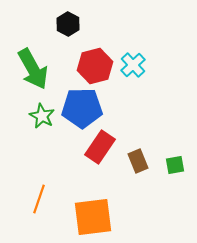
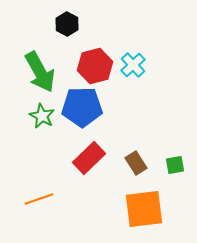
black hexagon: moved 1 px left
green arrow: moved 7 px right, 3 px down
blue pentagon: moved 1 px up
red rectangle: moved 11 px left, 11 px down; rotated 12 degrees clockwise
brown rectangle: moved 2 px left, 2 px down; rotated 10 degrees counterclockwise
orange line: rotated 52 degrees clockwise
orange square: moved 51 px right, 8 px up
